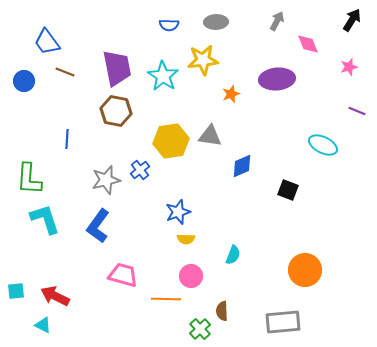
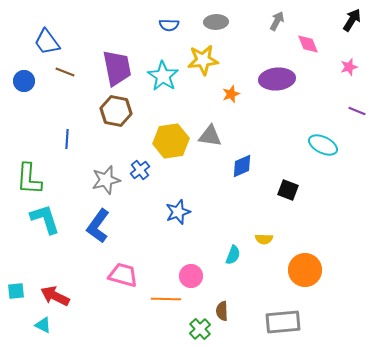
yellow semicircle: moved 78 px right
